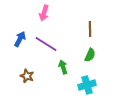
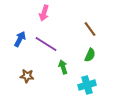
brown line: rotated 35 degrees counterclockwise
brown star: rotated 16 degrees counterclockwise
